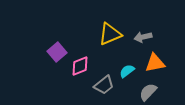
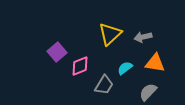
yellow triangle: rotated 20 degrees counterclockwise
orange triangle: rotated 20 degrees clockwise
cyan semicircle: moved 2 px left, 3 px up
gray trapezoid: rotated 20 degrees counterclockwise
